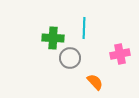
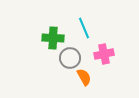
cyan line: rotated 25 degrees counterclockwise
pink cross: moved 16 px left
orange semicircle: moved 11 px left, 5 px up; rotated 12 degrees clockwise
